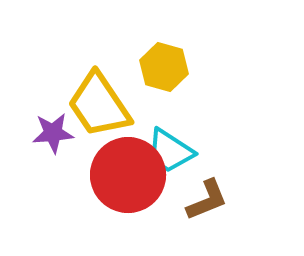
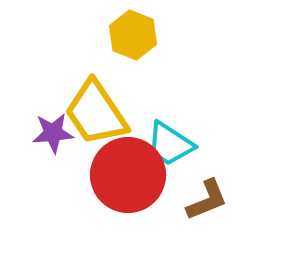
yellow hexagon: moved 31 px left, 32 px up; rotated 6 degrees clockwise
yellow trapezoid: moved 3 px left, 8 px down
cyan trapezoid: moved 7 px up
